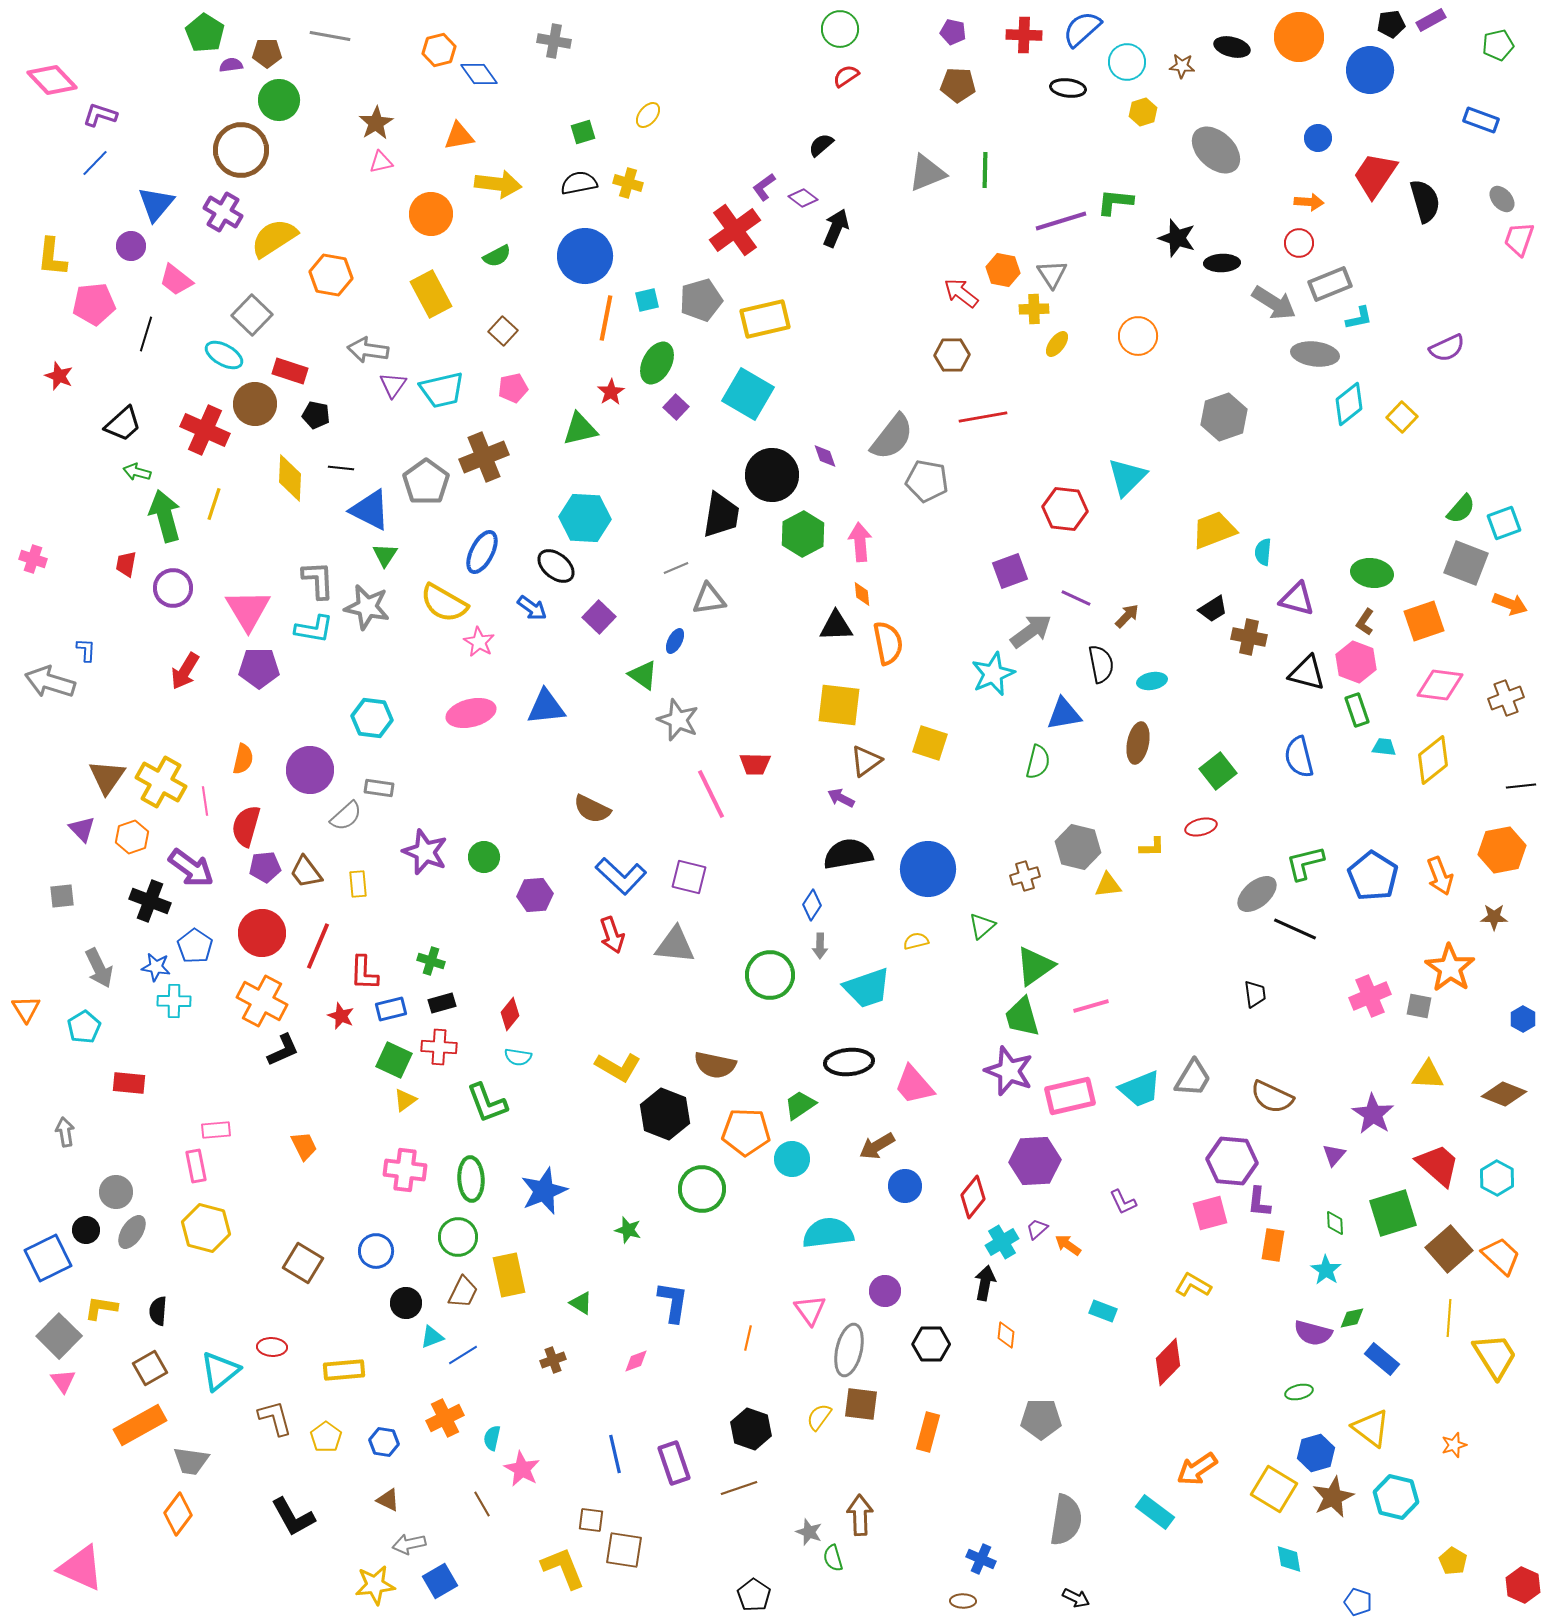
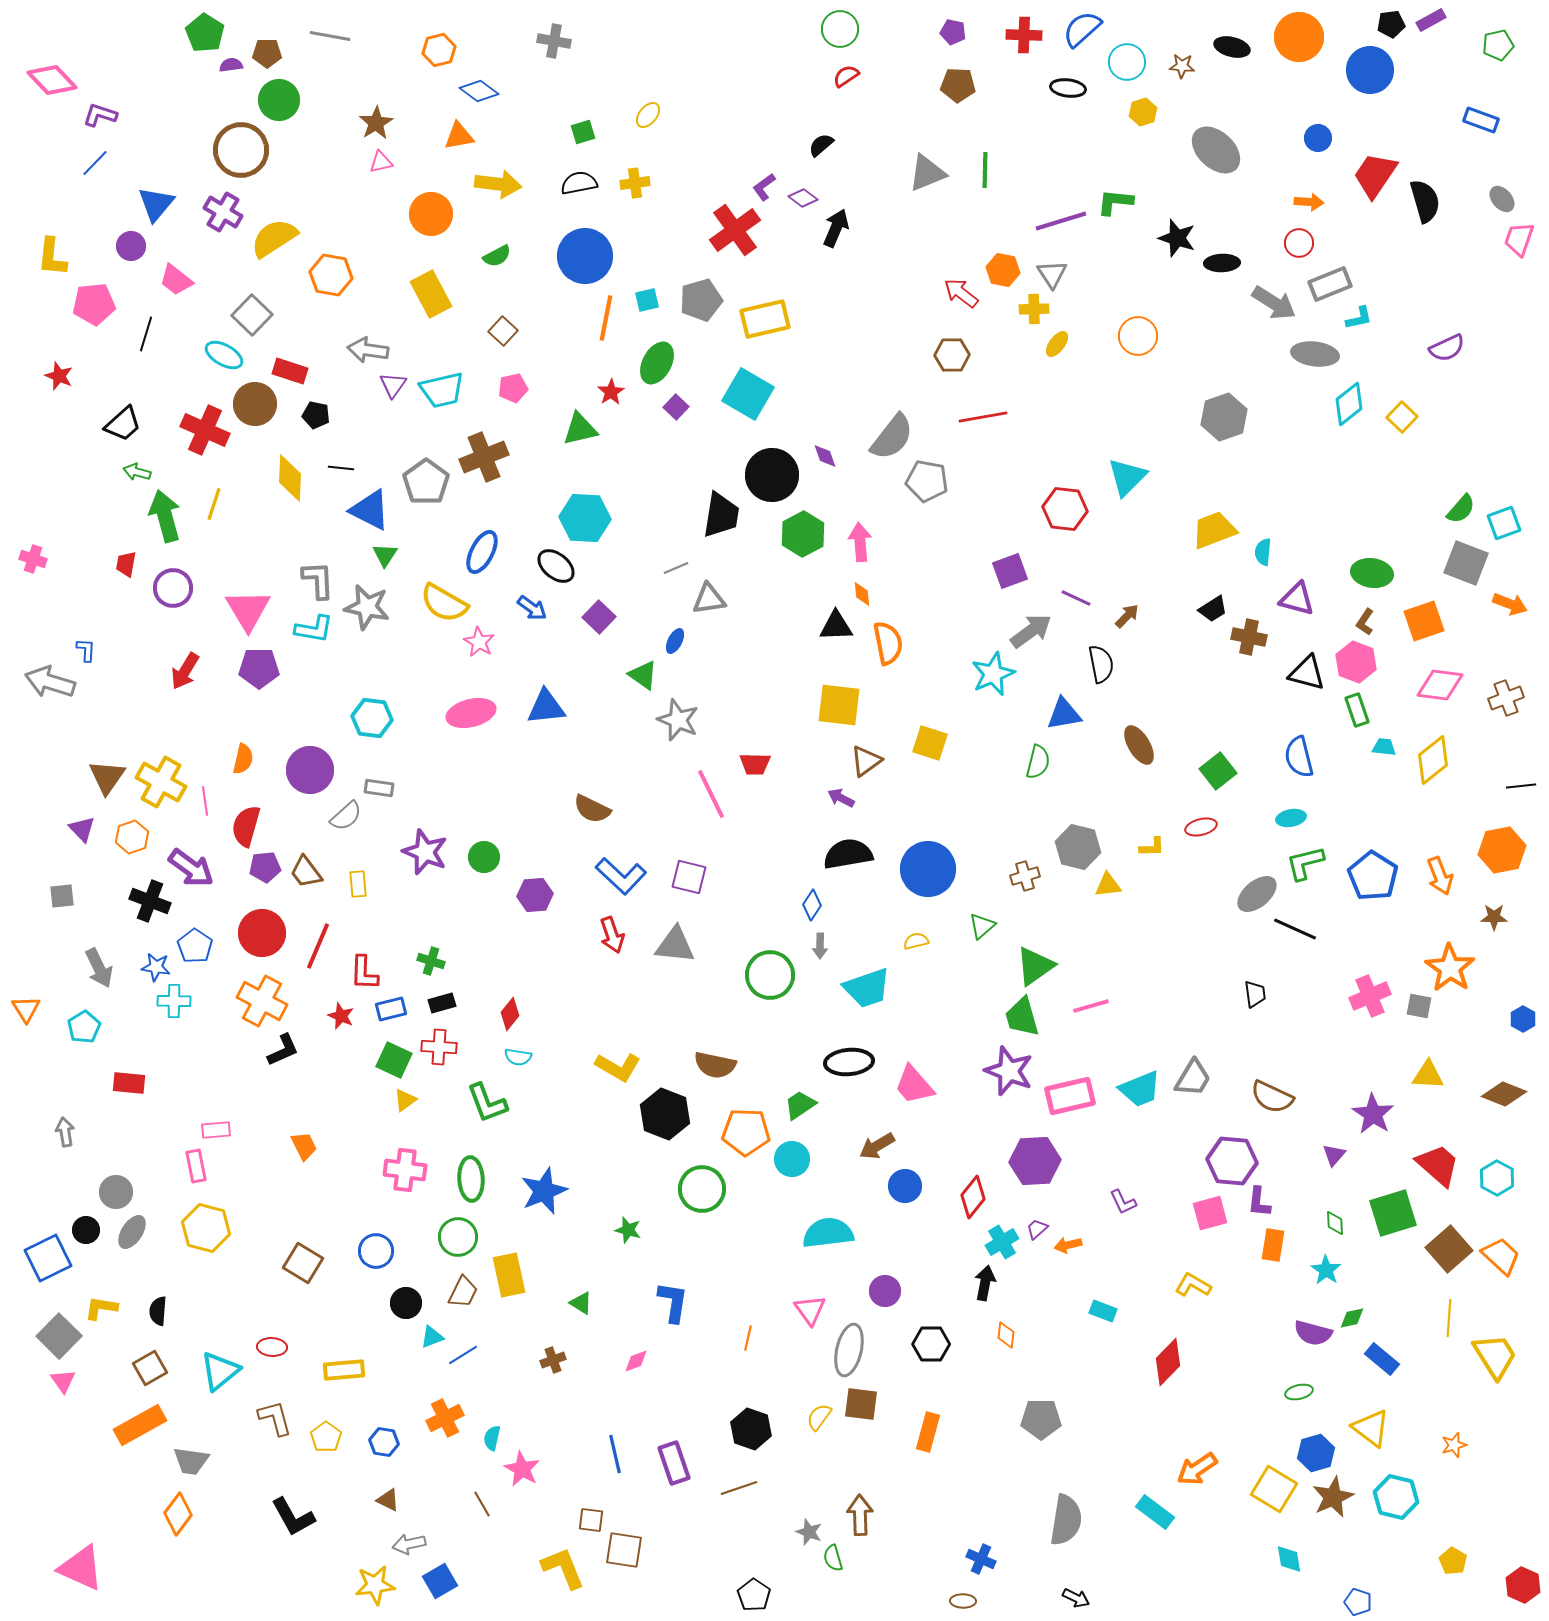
blue diamond at (479, 74): moved 17 px down; rotated 18 degrees counterclockwise
yellow cross at (628, 183): moved 7 px right; rotated 24 degrees counterclockwise
cyan ellipse at (1152, 681): moved 139 px right, 137 px down
brown ellipse at (1138, 743): moved 1 px right, 2 px down; rotated 42 degrees counterclockwise
orange arrow at (1068, 1245): rotated 48 degrees counterclockwise
